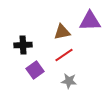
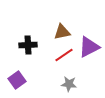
purple triangle: moved 1 px left, 26 px down; rotated 25 degrees counterclockwise
black cross: moved 5 px right
purple square: moved 18 px left, 10 px down
gray star: moved 3 px down
